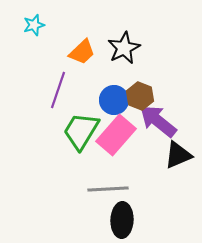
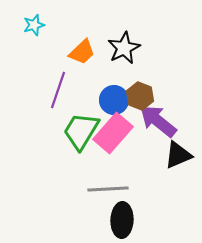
pink rectangle: moved 3 px left, 2 px up
